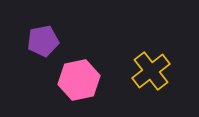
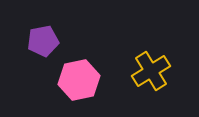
yellow cross: rotated 6 degrees clockwise
